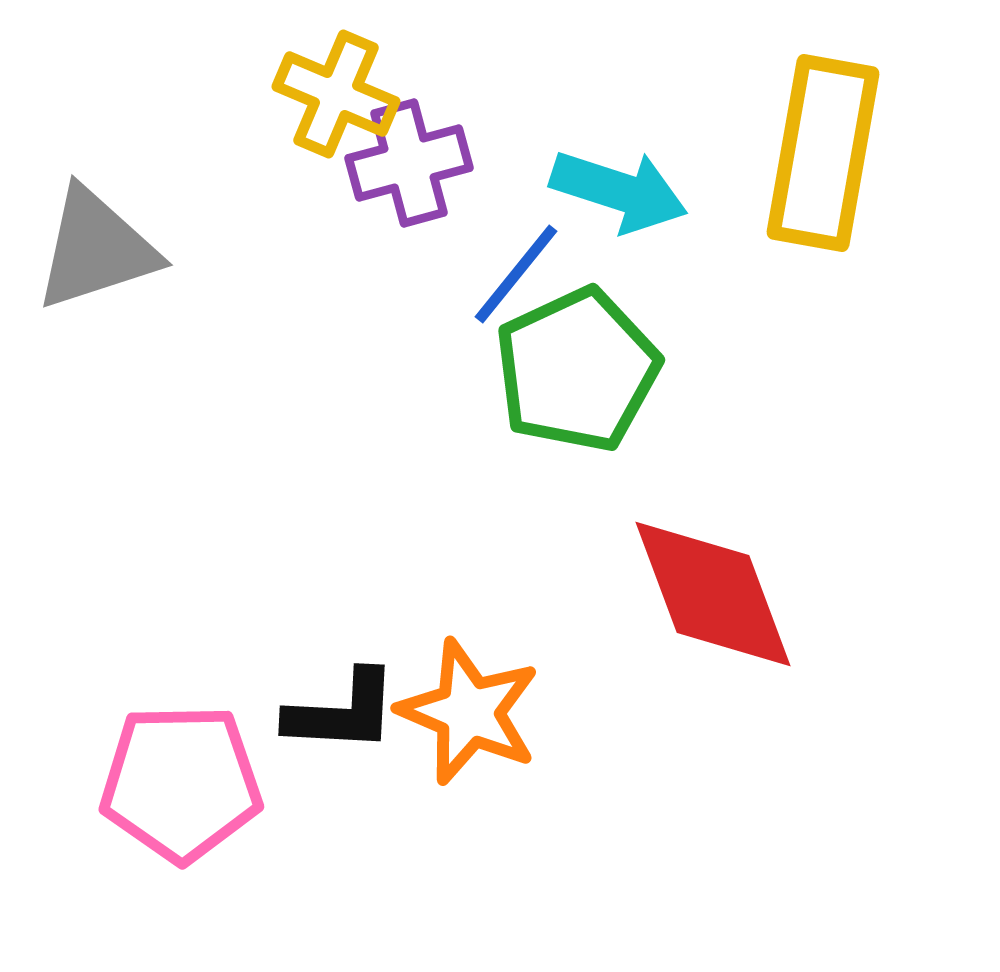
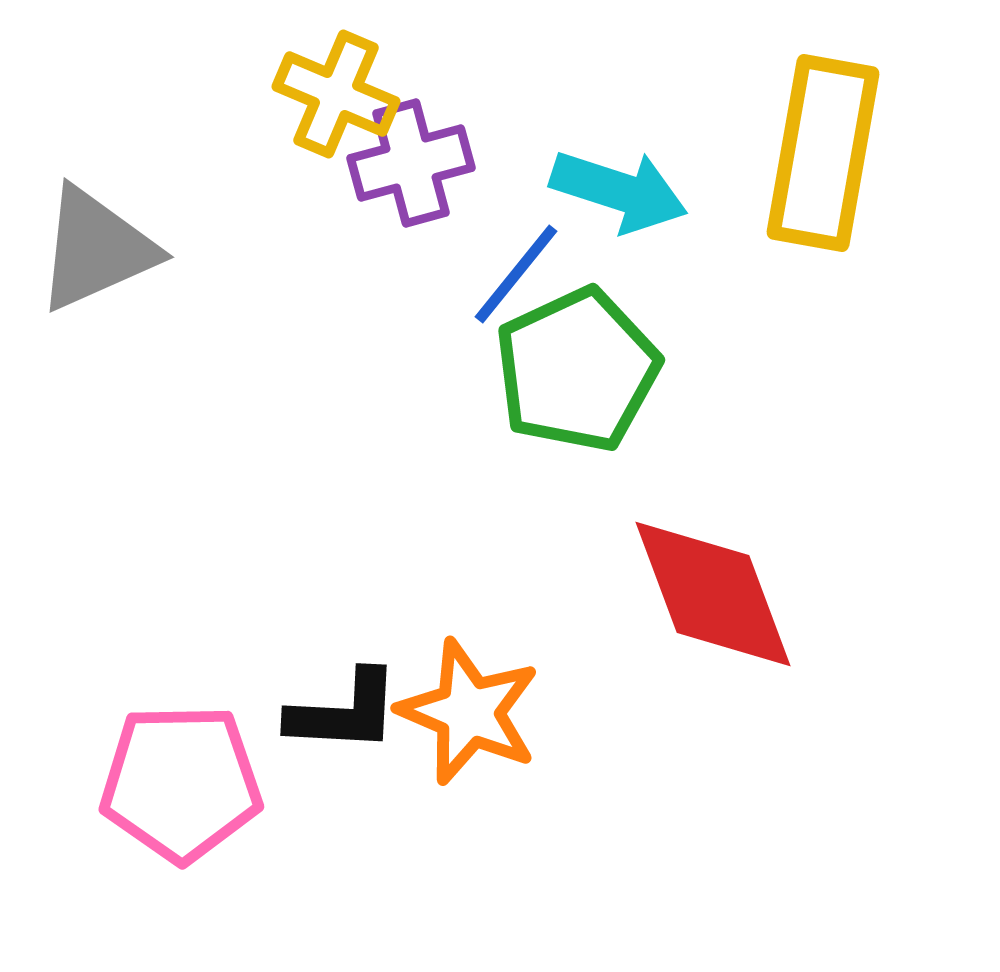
purple cross: moved 2 px right
gray triangle: rotated 6 degrees counterclockwise
black L-shape: moved 2 px right
